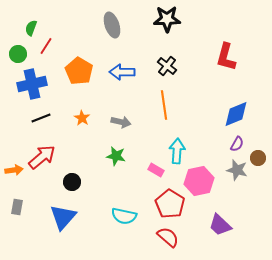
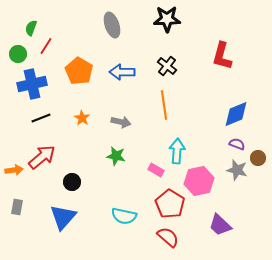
red L-shape: moved 4 px left, 1 px up
purple semicircle: rotated 98 degrees counterclockwise
